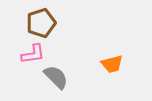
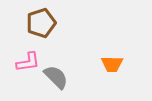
pink L-shape: moved 5 px left, 8 px down
orange trapezoid: rotated 15 degrees clockwise
